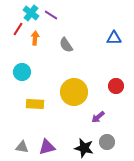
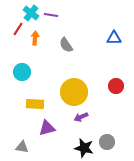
purple line: rotated 24 degrees counterclockwise
purple arrow: moved 17 px left; rotated 16 degrees clockwise
purple triangle: moved 19 px up
